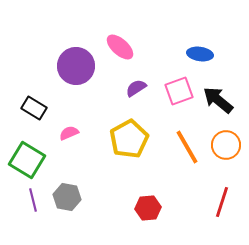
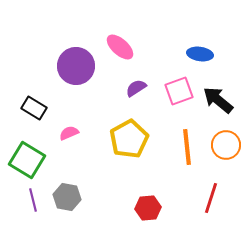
orange line: rotated 24 degrees clockwise
red line: moved 11 px left, 4 px up
